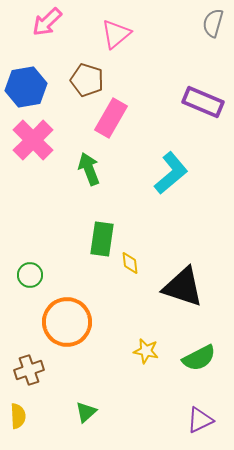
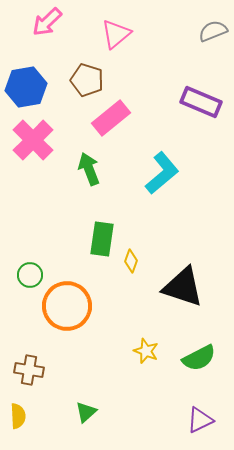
gray semicircle: moved 8 px down; rotated 52 degrees clockwise
purple rectangle: moved 2 px left
pink rectangle: rotated 21 degrees clockwise
cyan L-shape: moved 9 px left
yellow diamond: moved 1 px right, 2 px up; rotated 25 degrees clockwise
orange circle: moved 16 px up
yellow star: rotated 10 degrees clockwise
brown cross: rotated 28 degrees clockwise
